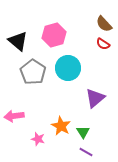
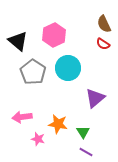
brown semicircle: rotated 18 degrees clockwise
pink hexagon: rotated 10 degrees counterclockwise
pink arrow: moved 8 px right, 1 px down
orange star: moved 3 px left, 2 px up; rotated 18 degrees counterclockwise
